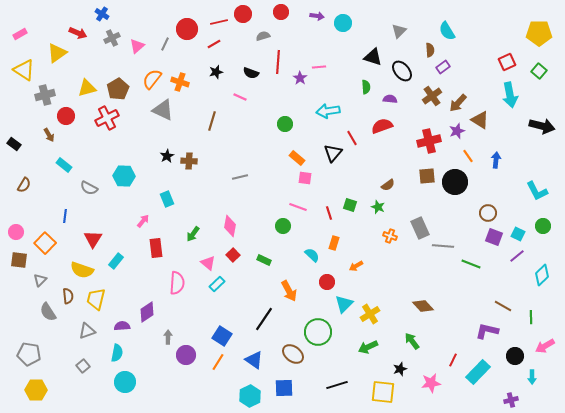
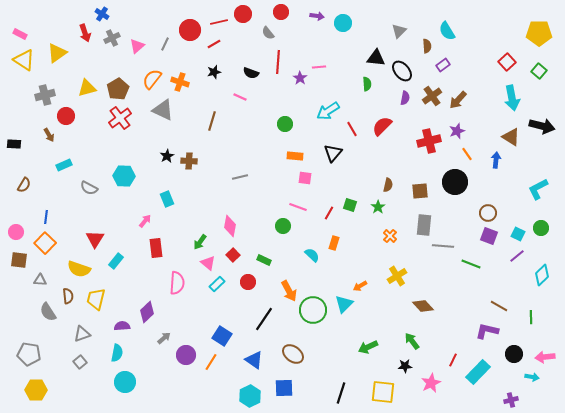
red circle at (187, 29): moved 3 px right, 1 px down
red arrow at (78, 33): moved 7 px right; rotated 48 degrees clockwise
pink rectangle at (20, 34): rotated 56 degrees clockwise
gray semicircle at (263, 36): moved 5 px right, 3 px up; rotated 112 degrees counterclockwise
brown semicircle at (430, 50): moved 3 px left, 4 px up
black triangle at (373, 57): moved 3 px right, 1 px down; rotated 12 degrees counterclockwise
red square at (507, 62): rotated 18 degrees counterclockwise
purple rectangle at (443, 67): moved 2 px up
yellow triangle at (24, 70): moved 10 px up
black star at (216, 72): moved 2 px left
green semicircle at (366, 87): moved 1 px right, 3 px up
cyan arrow at (510, 95): moved 2 px right, 3 px down
purple semicircle at (390, 99): moved 15 px right, 1 px up; rotated 96 degrees clockwise
brown arrow at (458, 103): moved 3 px up
cyan arrow at (328, 111): rotated 25 degrees counterclockwise
red cross at (107, 118): moved 13 px right; rotated 10 degrees counterclockwise
brown triangle at (480, 120): moved 31 px right, 17 px down
red semicircle at (382, 126): rotated 25 degrees counterclockwise
red line at (352, 138): moved 9 px up
black rectangle at (14, 144): rotated 32 degrees counterclockwise
orange line at (468, 156): moved 1 px left, 2 px up
orange rectangle at (297, 158): moved 2 px left, 2 px up; rotated 35 degrees counterclockwise
cyan rectangle at (64, 165): rotated 63 degrees counterclockwise
brown square at (427, 176): moved 7 px left, 15 px down
brown semicircle at (388, 185): rotated 40 degrees counterclockwise
cyan L-shape at (537, 191): moved 1 px right, 2 px up; rotated 90 degrees clockwise
green star at (378, 207): rotated 16 degrees clockwise
red line at (329, 213): rotated 48 degrees clockwise
blue line at (65, 216): moved 19 px left, 1 px down
pink arrow at (143, 221): moved 2 px right
green circle at (543, 226): moved 2 px left, 2 px down
gray rectangle at (420, 228): moved 4 px right, 3 px up; rotated 30 degrees clockwise
green arrow at (193, 234): moved 7 px right, 8 px down
orange cross at (390, 236): rotated 24 degrees clockwise
purple square at (494, 237): moved 5 px left, 1 px up
red triangle at (93, 239): moved 2 px right
orange arrow at (356, 266): moved 4 px right, 20 px down
yellow semicircle at (82, 270): moved 3 px left, 1 px up
gray triangle at (40, 280): rotated 48 degrees clockwise
red circle at (327, 282): moved 79 px left
brown line at (503, 306): moved 4 px left
purple diamond at (147, 312): rotated 10 degrees counterclockwise
yellow cross at (370, 314): moved 27 px right, 38 px up
gray triangle at (87, 331): moved 5 px left, 3 px down
green circle at (318, 332): moved 5 px left, 22 px up
gray arrow at (168, 337): moved 4 px left, 1 px down; rotated 48 degrees clockwise
pink arrow at (545, 346): moved 11 px down; rotated 24 degrees clockwise
black circle at (515, 356): moved 1 px left, 2 px up
orange line at (218, 362): moved 7 px left
gray square at (83, 366): moved 3 px left, 4 px up
black star at (400, 369): moved 5 px right, 3 px up; rotated 16 degrees clockwise
cyan arrow at (532, 377): rotated 80 degrees counterclockwise
pink star at (431, 383): rotated 18 degrees counterclockwise
black line at (337, 385): moved 4 px right, 8 px down; rotated 55 degrees counterclockwise
